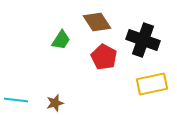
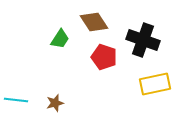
brown diamond: moved 3 px left
green trapezoid: moved 1 px left, 1 px up
red pentagon: rotated 10 degrees counterclockwise
yellow rectangle: moved 3 px right
